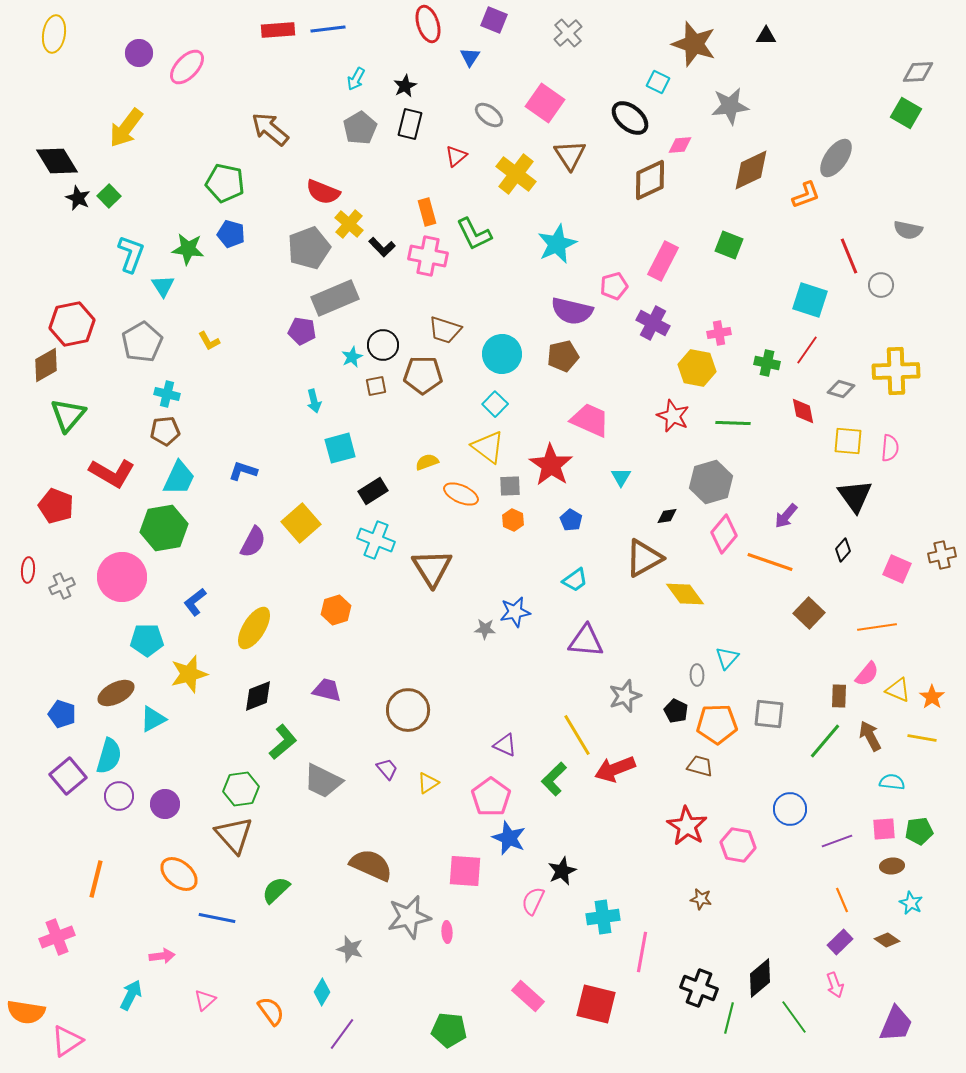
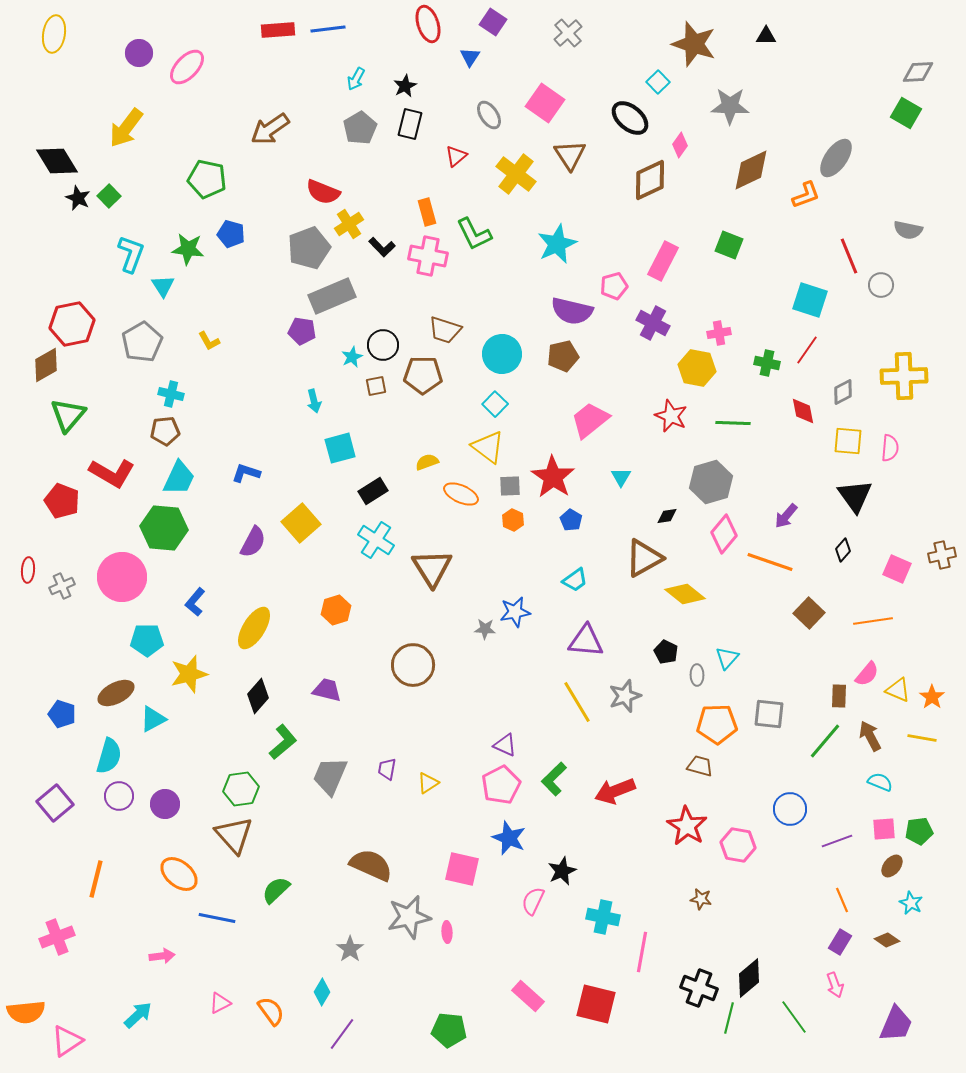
purple square at (494, 20): moved 1 px left, 2 px down; rotated 12 degrees clockwise
cyan square at (658, 82): rotated 20 degrees clockwise
gray star at (730, 106): rotated 9 degrees clockwise
gray ellipse at (489, 115): rotated 20 degrees clockwise
brown arrow at (270, 129): rotated 75 degrees counterclockwise
pink diamond at (680, 145): rotated 50 degrees counterclockwise
green pentagon at (225, 183): moved 18 px left, 4 px up
yellow cross at (349, 224): rotated 16 degrees clockwise
gray rectangle at (335, 298): moved 3 px left, 2 px up
yellow cross at (896, 371): moved 8 px right, 5 px down
gray diamond at (841, 389): moved 2 px right, 3 px down; rotated 44 degrees counterclockwise
cyan cross at (167, 394): moved 4 px right
red star at (673, 416): moved 2 px left
pink trapezoid at (590, 420): rotated 63 degrees counterclockwise
red star at (551, 465): moved 2 px right, 12 px down
blue L-shape at (243, 471): moved 3 px right, 2 px down
red pentagon at (56, 506): moved 6 px right, 5 px up
green hexagon at (164, 528): rotated 15 degrees clockwise
cyan cross at (376, 540): rotated 12 degrees clockwise
yellow diamond at (685, 594): rotated 15 degrees counterclockwise
blue L-shape at (195, 602): rotated 12 degrees counterclockwise
orange line at (877, 627): moved 4 px left, 6 px up
black diamond at (258, 696): rotated 28 degrees counterclockwise
brown circle at (408, 710): moved 5 px right, 45 px up
black pentagon at (676, 711): moved 10 px left, 59 px up
yellow line at (577, 735): moved 33 px up
purple trapezoid at (387, 769): rotated 130 degrees counterclockwise
red arrow at (615, 769): moved 22 px down
purple square at (68, 776): moved 13 px left, 27 px down
gray trapezoid at (323, 781): moved 7 px right, 5 px up; rotated 87 degrees clockwise
cyan semicircle at (892, 782): moved 12 px left; rotated 15 degrees clockwise
pink pentagon at (491, 797): moved 10 px right, 12 px up; rotated 9 degrees clockwise
brown ellipse at (892, 866): rotated 45 degrees counterclockwise
pink square at (465, 871): moved 3 px left, 2 px up; rotated 9 degrees clockwise
cyan cross at (603, 917): rotated 20 degrees clockwise
purple rectangle at (840, 942): rotated 15 degrees counterclockwise
gray star at (350, 949): rotated 20 degrees clockwise
black diamond at (760, 978): moved 11 px left
cyan arrow at (131, 995): moved 7 px right, 20 px down; rotated 20 degrees clockwise
pink triangle at (205, 1000): moved 15 px right, 3 px down; rotated 15 degrees clockwise
orange semicircle at (26, 1012): rotated 15 degrees counterclockwise
